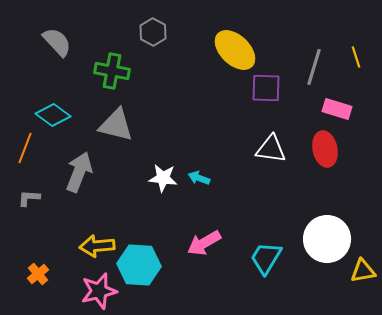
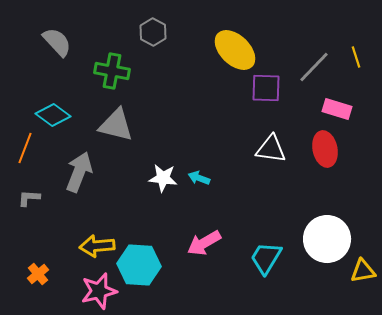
gray line: rotated 27 degrees clockwise
